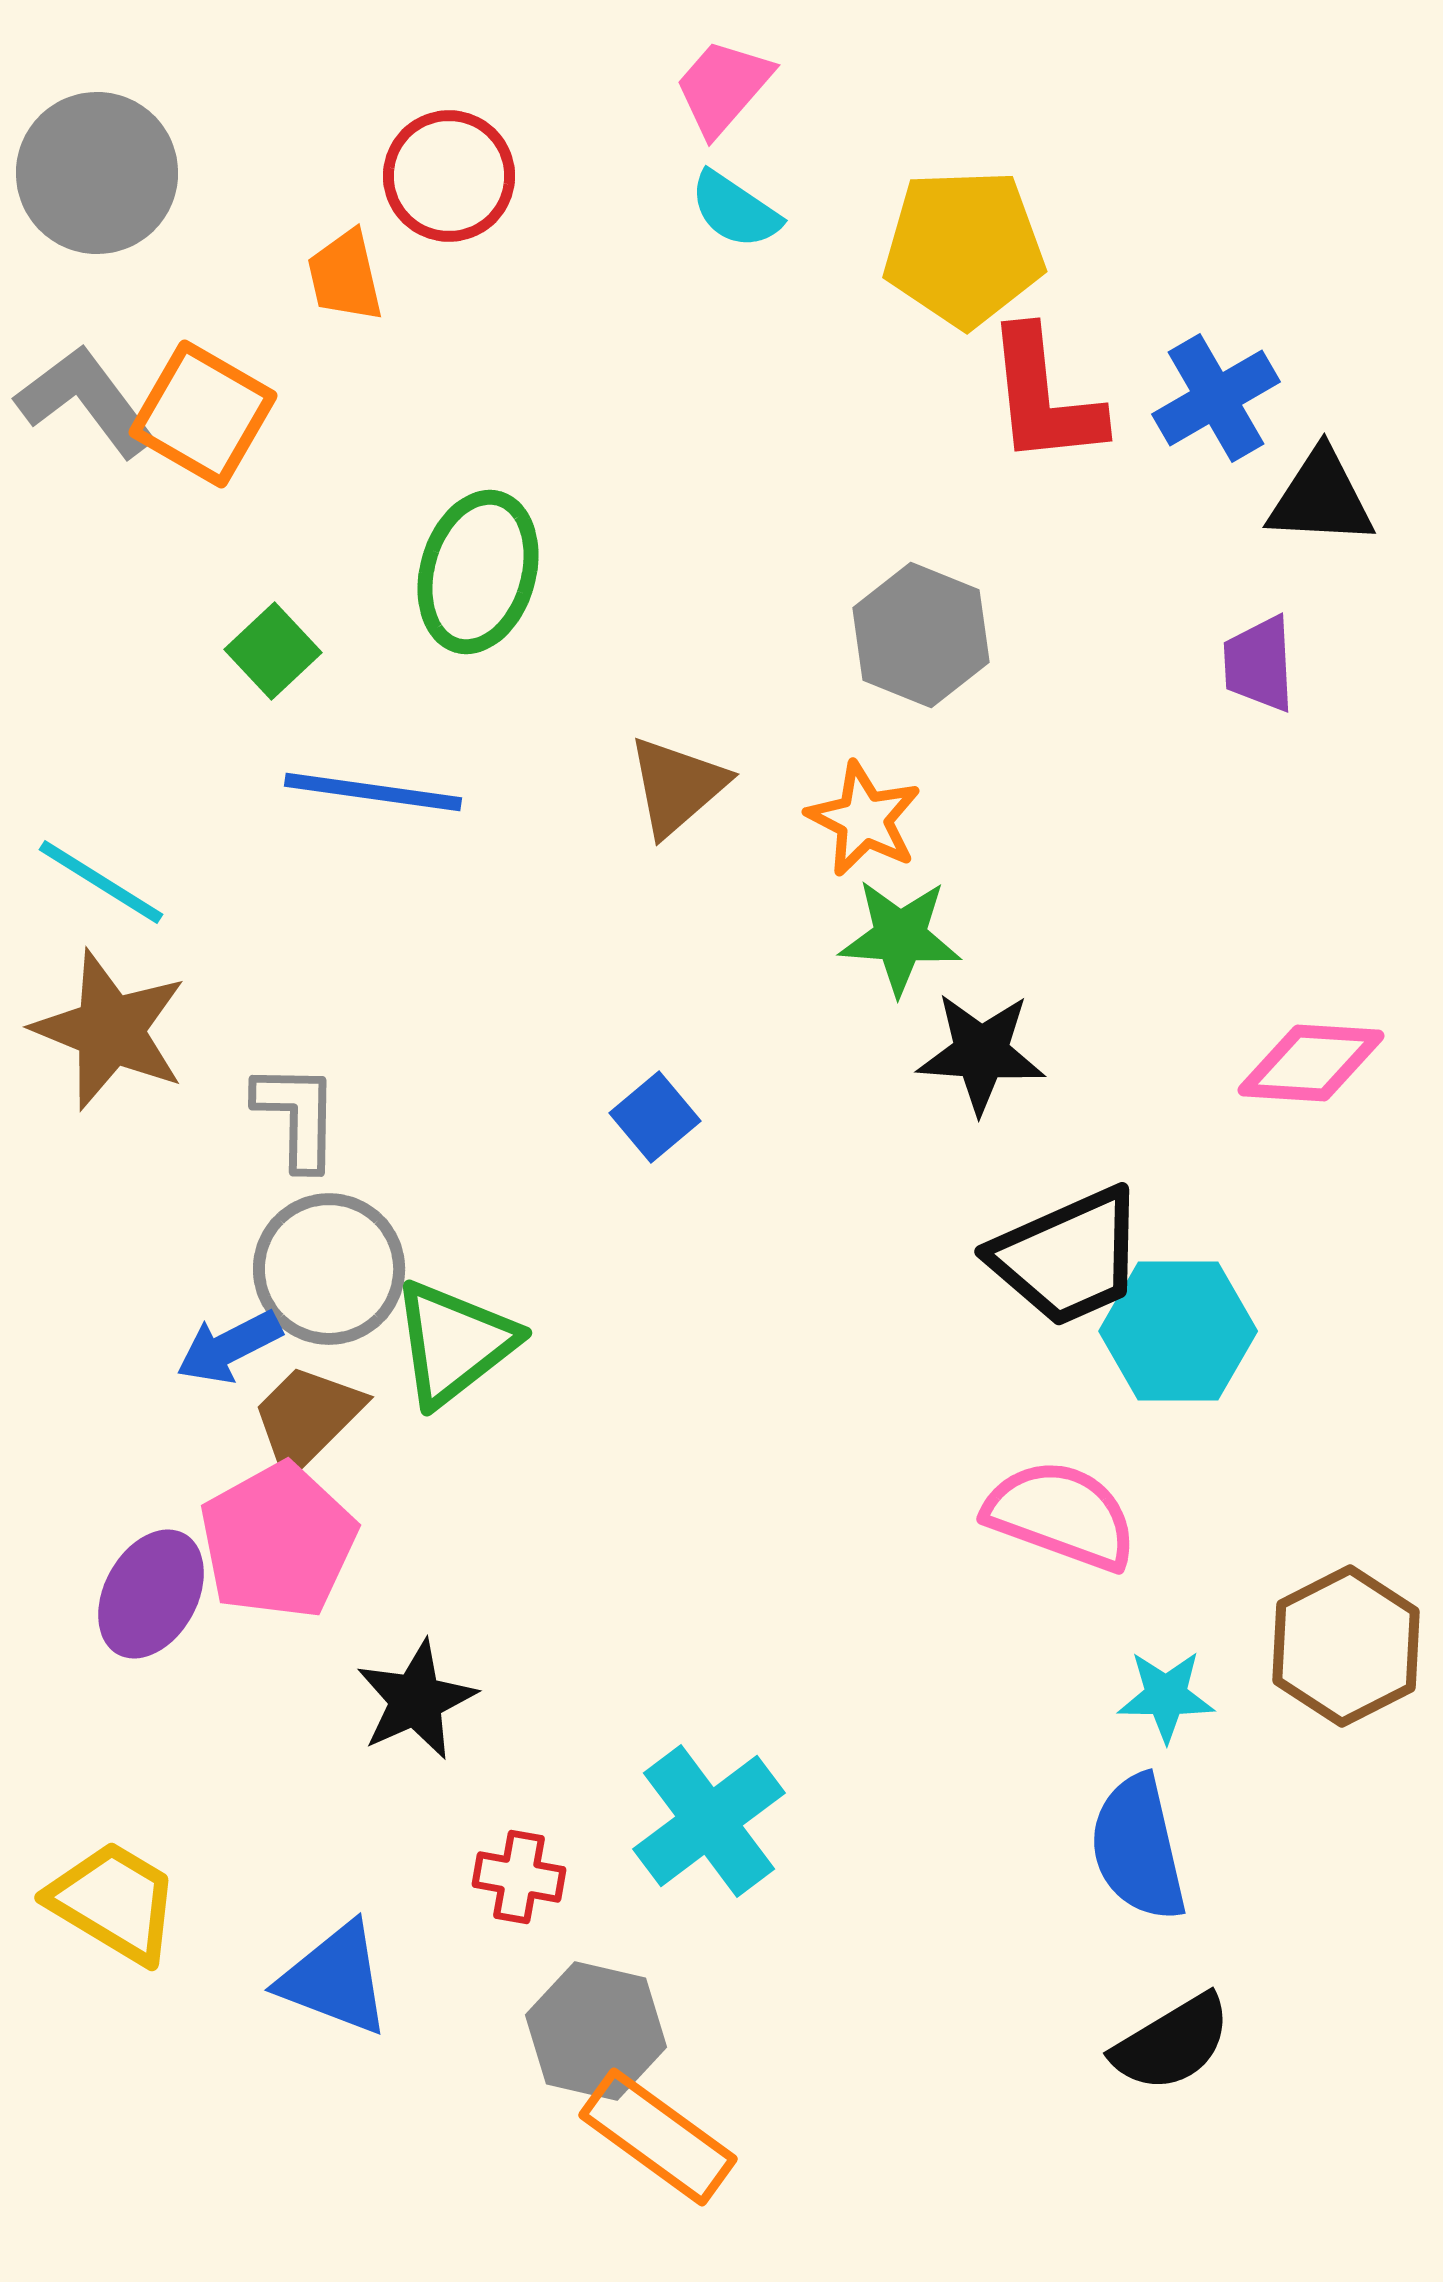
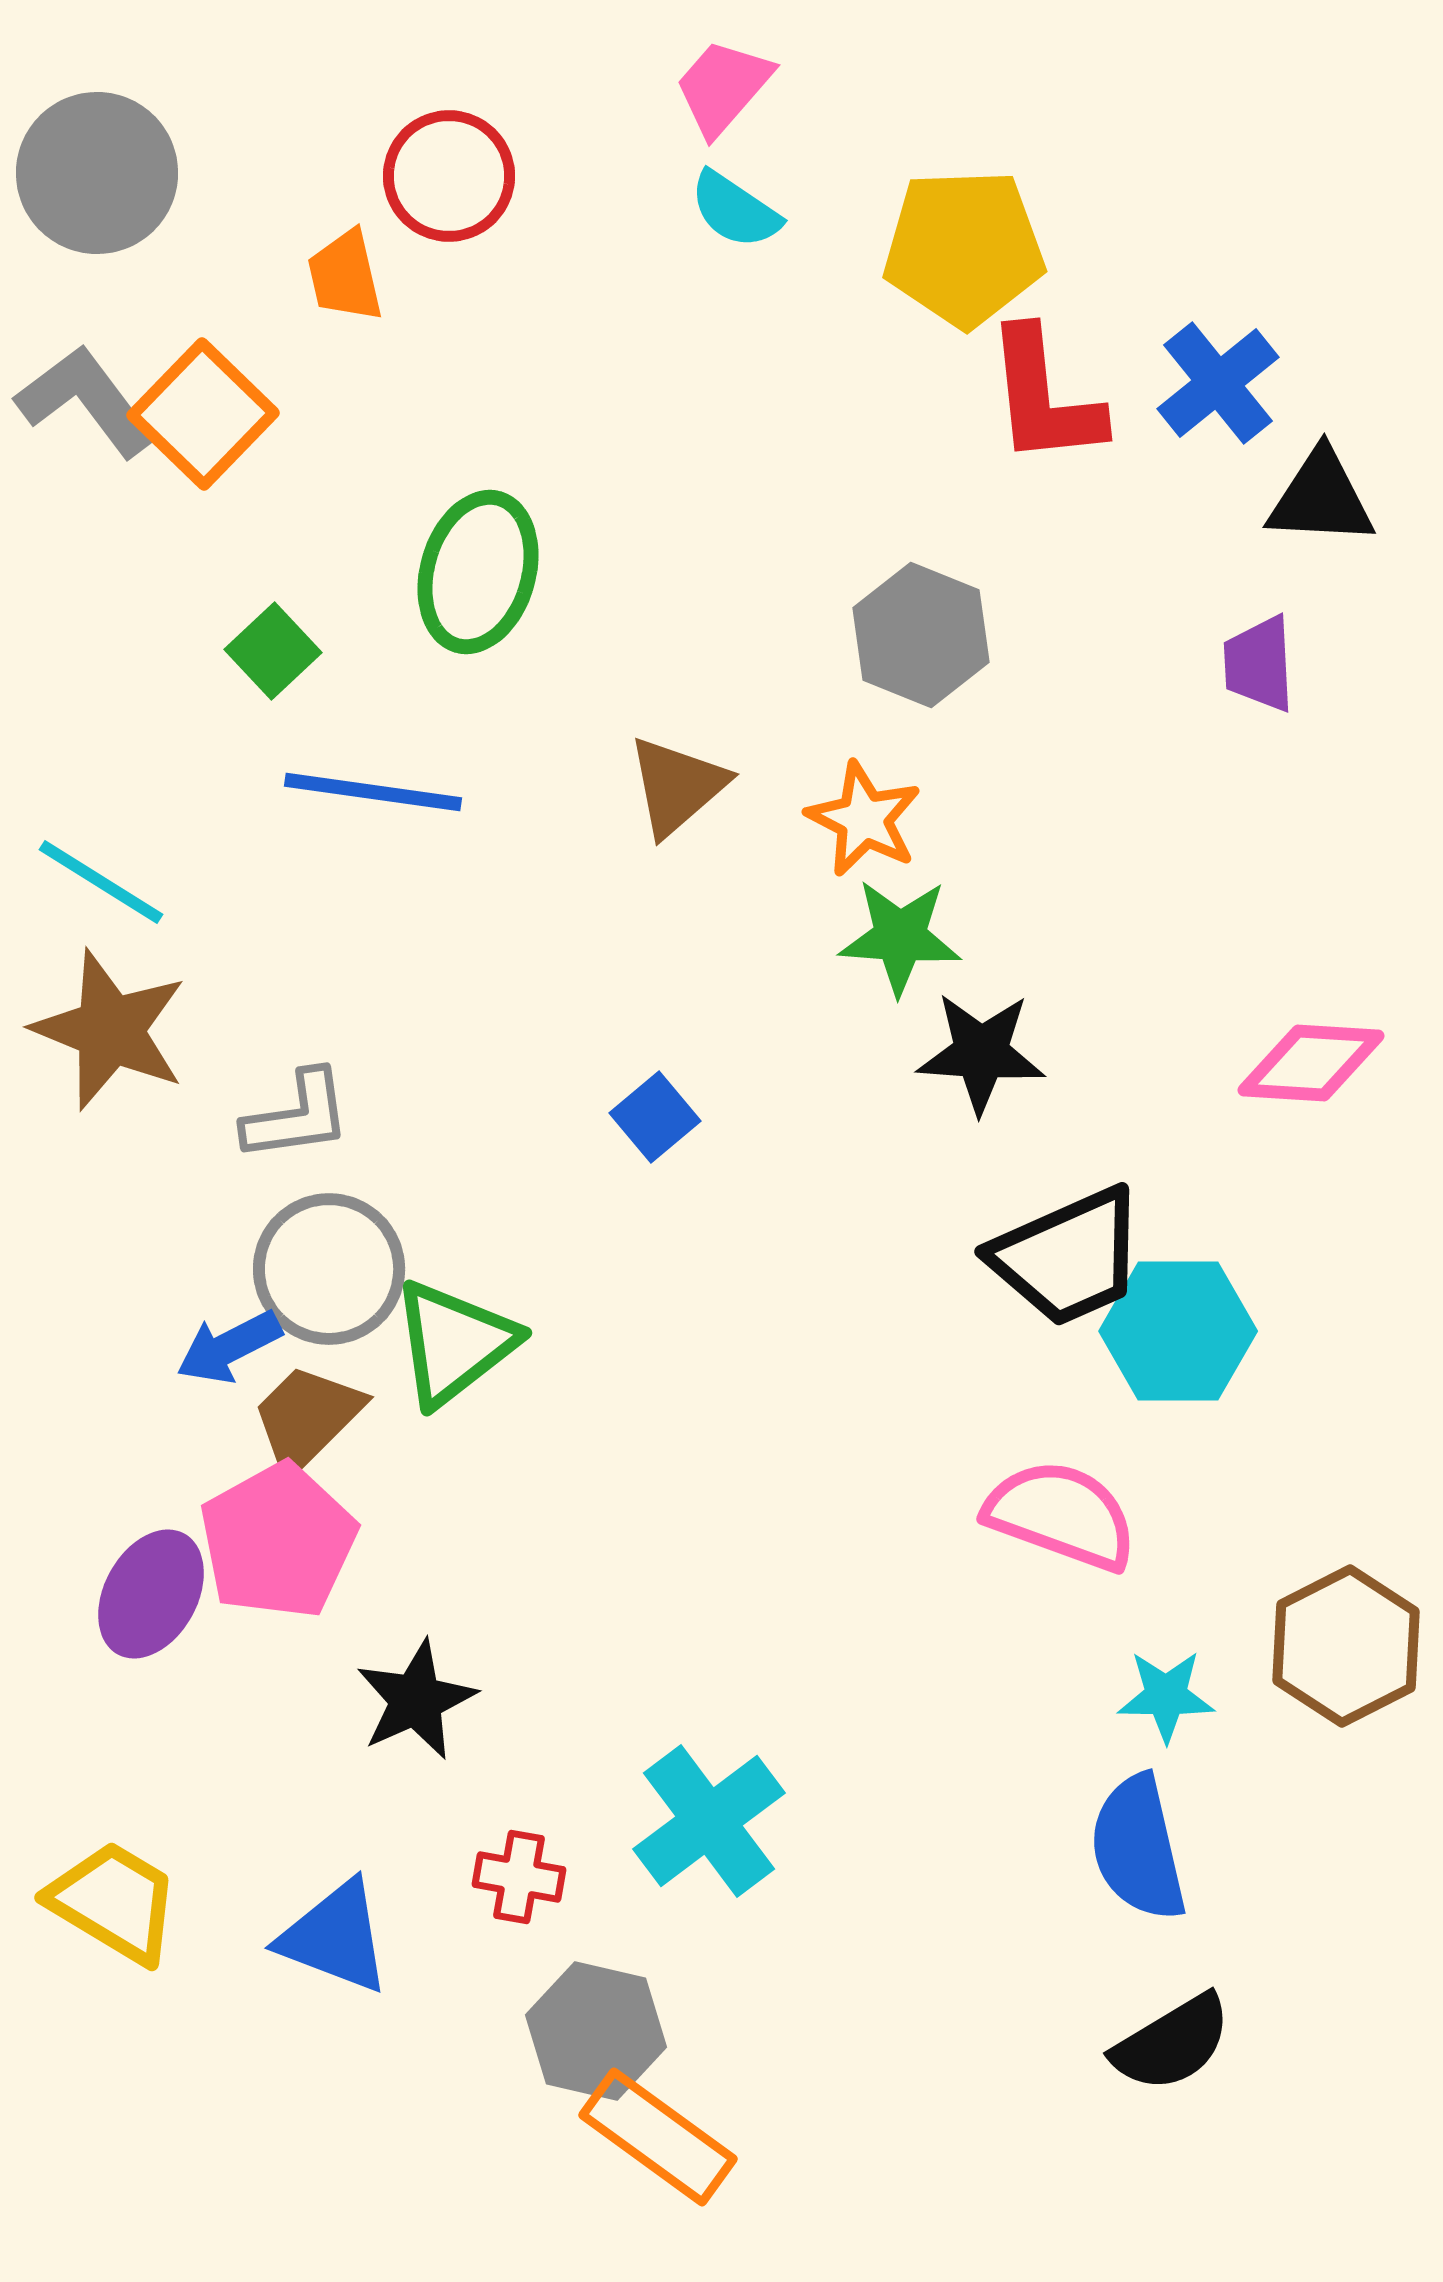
blue cross at (1216, 398): moved 2 px right, 15 px up; rotated 9 degrees counterclockwise
orange square at (203, 414): rotated 14 degrees clockwise
gray L-shape at (297, 1116): rotated 81 degrees clockwise
blue triangle at (335, 1979): moved 42 px up
